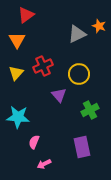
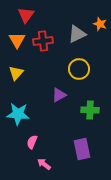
red triangle: rotated 18 degrees counterclockwise
orange star: moved 1 px right, 2 px up
red cross: moved 25 px up; rotated 18 degrees clockwise
yellow circle: moved 5 px up
purple triangle: rotated 42 degrees clockwise
green cross: rotated 30 degrees clockwise
cyan star: moved 3 px up
pink semicircle: moved 2 px left
purple rectangle: moved 2 px down
pink arrow: rotated 64 degrees clockwise
